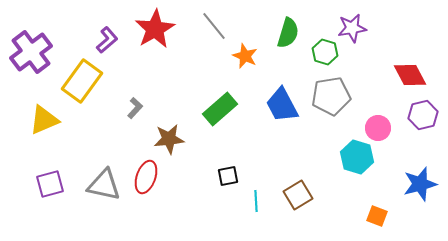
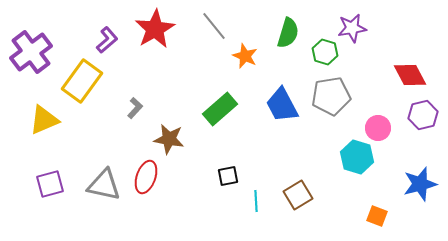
brown star: rotated 16 degrees clockwise
